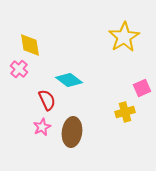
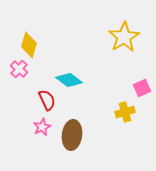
yellow diamond: moved 1 px left; rotated 25 degrees clockwise
brown ellipse: moved 3 px down
